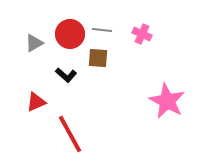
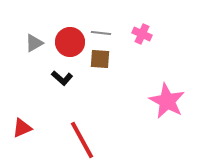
gray line: moved 1 px left, 3 px down
red circle: moved 8 px down
brown square: moved 2 px right, 1 px down
black L-shape: moved 4 px left, 3 px down
red triangle: moved 14 px left, 26 px down
red line: moved 12 px right, 6 px down
